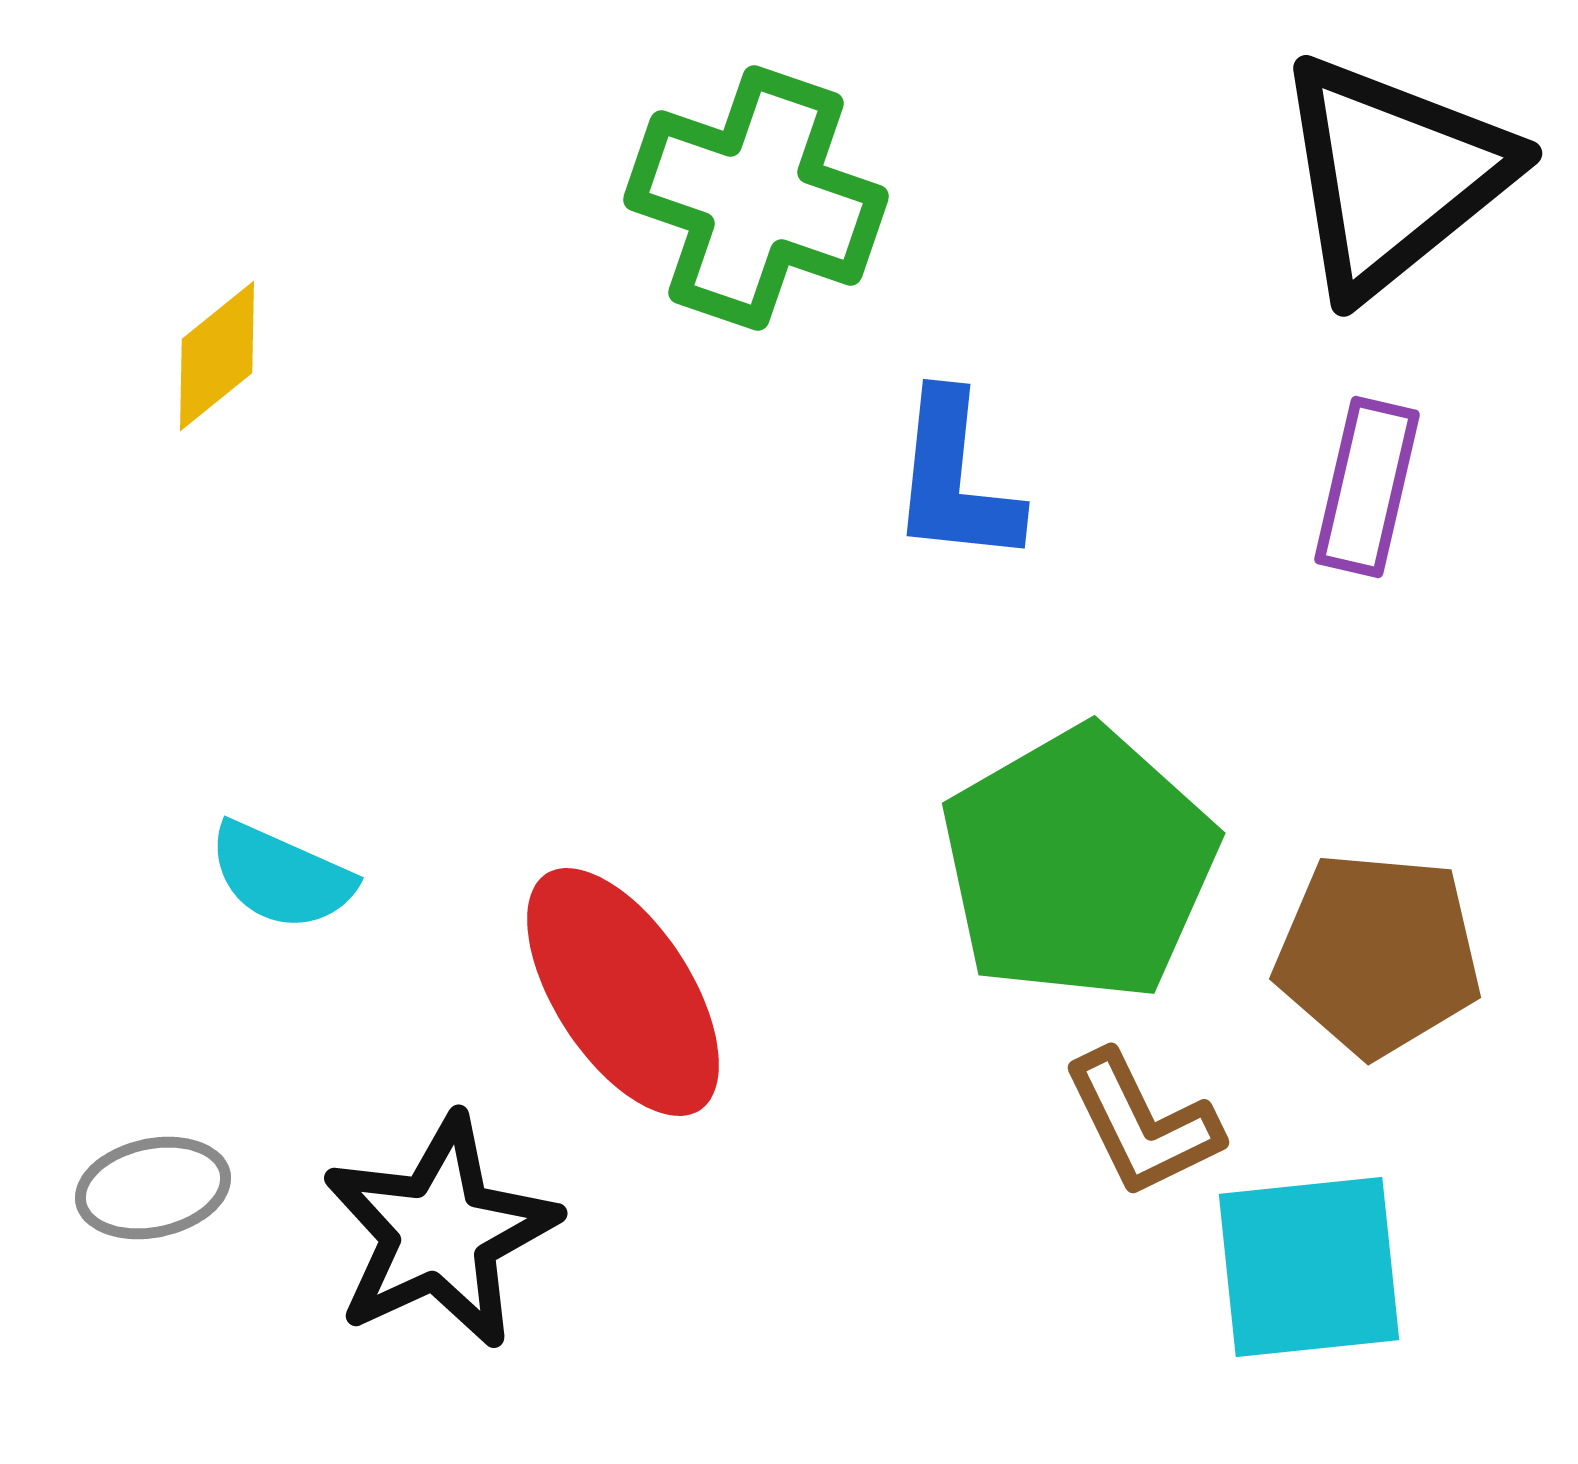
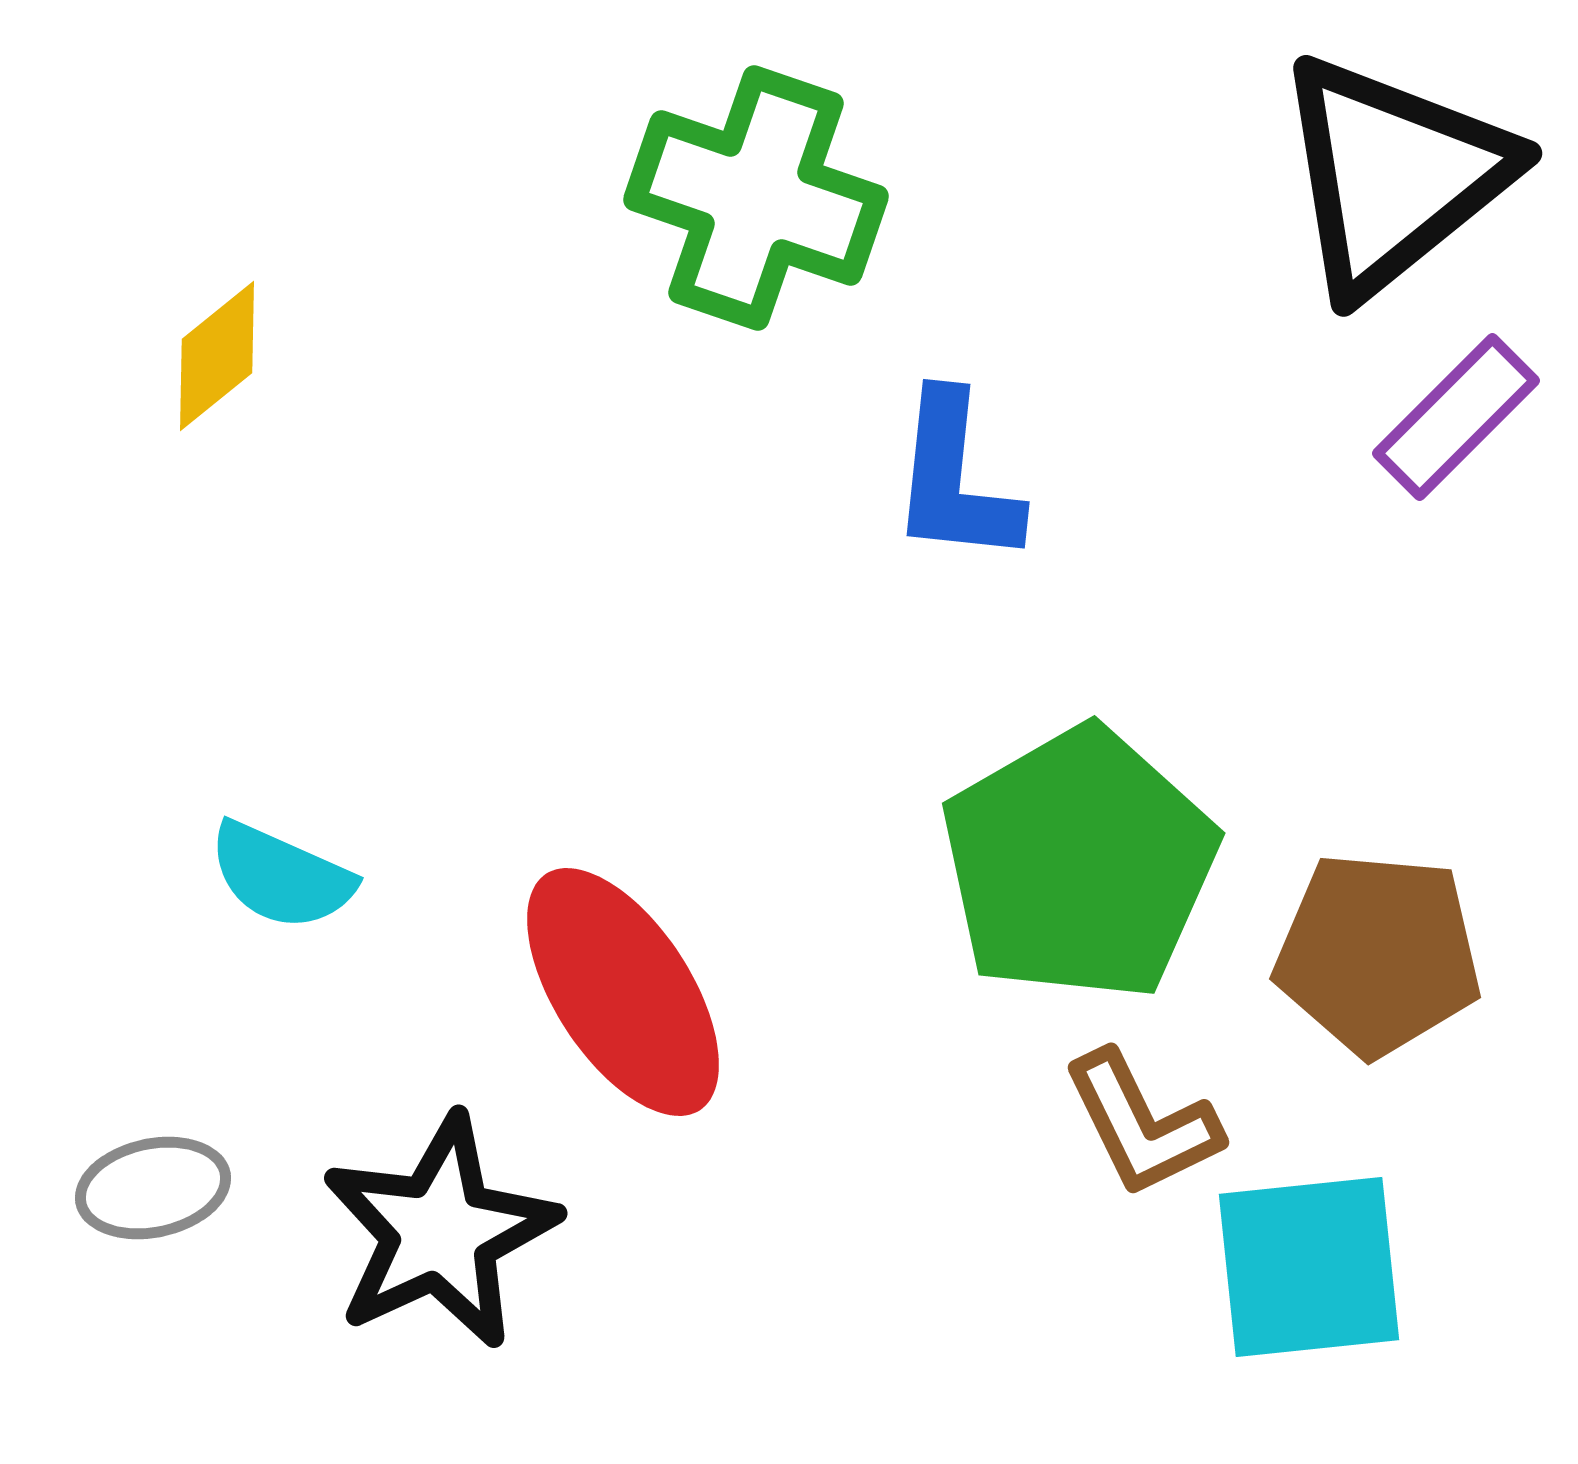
purple rectangle: moved 89 px right, 70 px up; rotated 32 degrees clockwise
